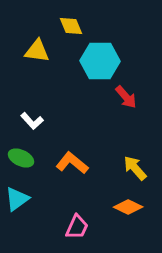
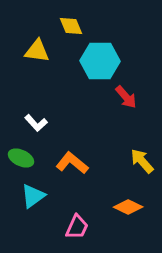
white L-shape: moved 4 px right, 2 px down
yellow arrow: moved 7 px right, 7 px up
cyan triangle: moved 16 px right, 3 px up
